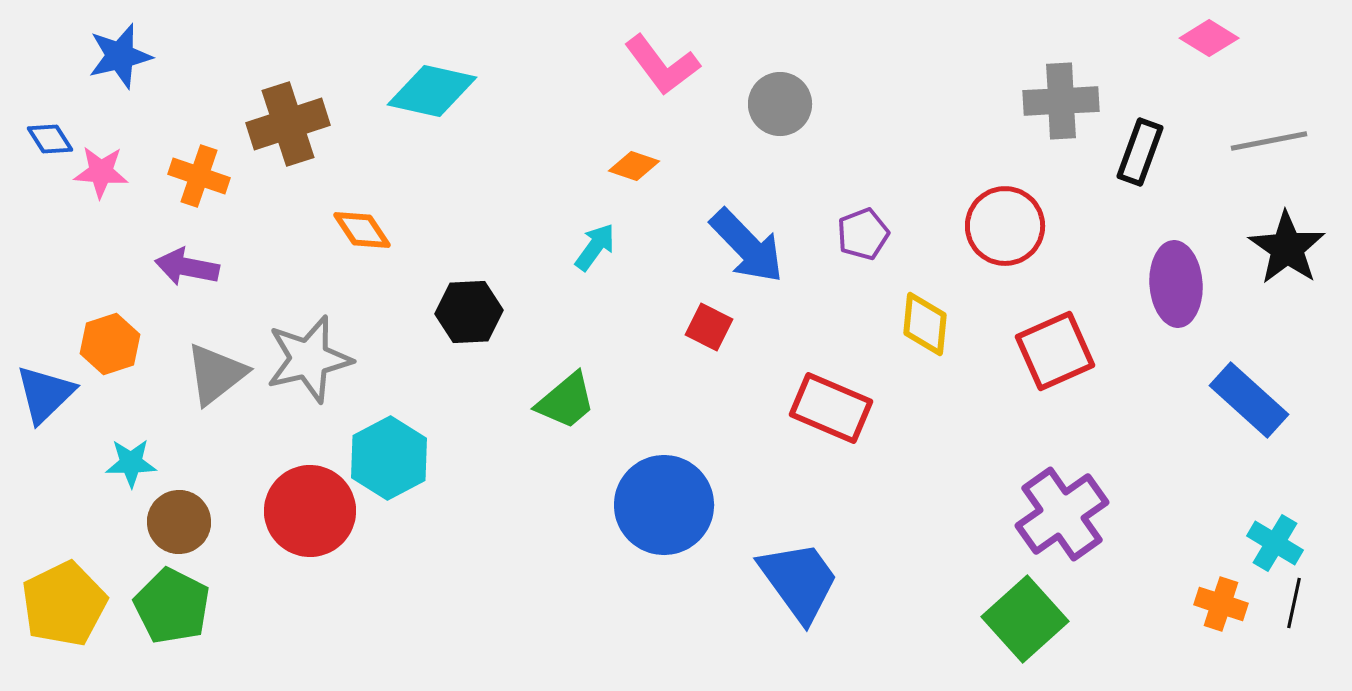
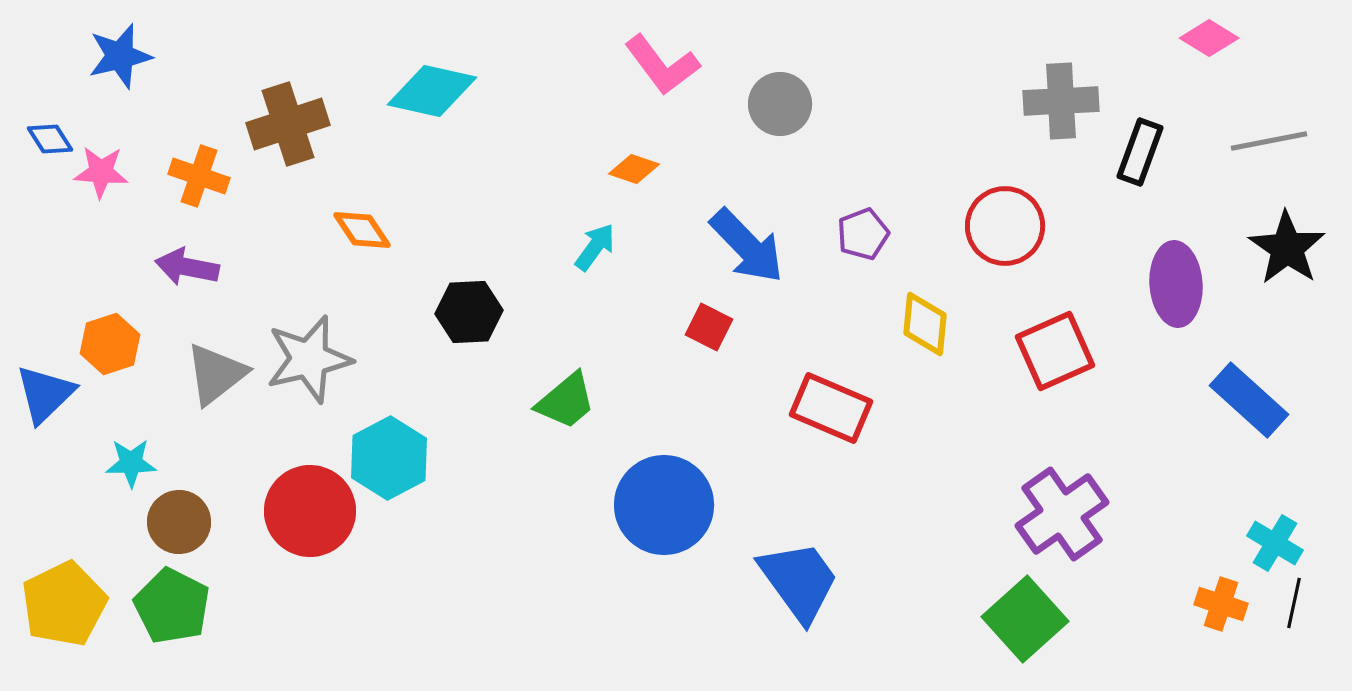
orange diamond at (634, 166): moved 3 px down
